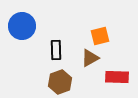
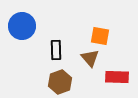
orange square: rotated 24 degrees clockwise
brown triangle: rotated 42 degrees counterclockwise
